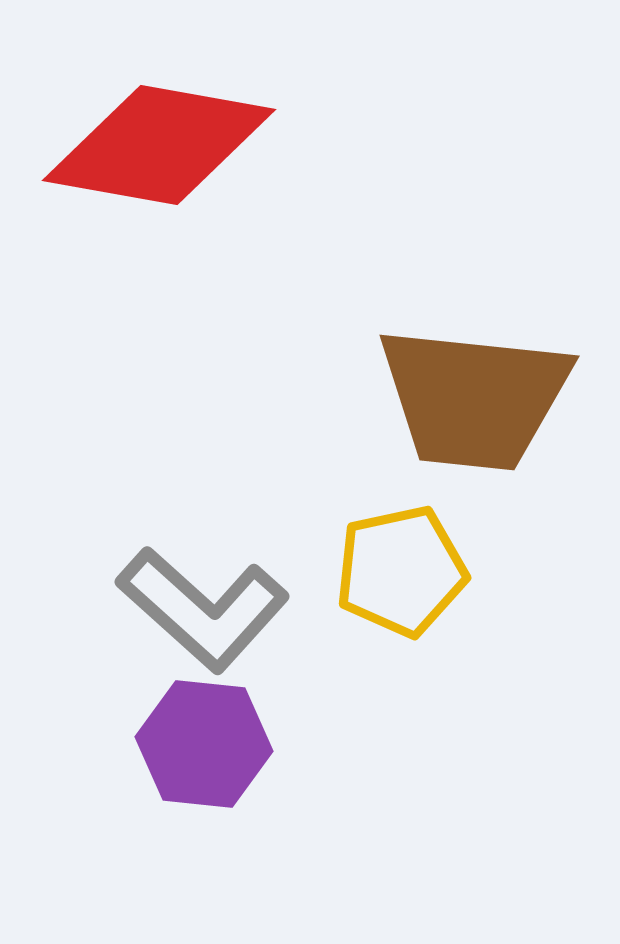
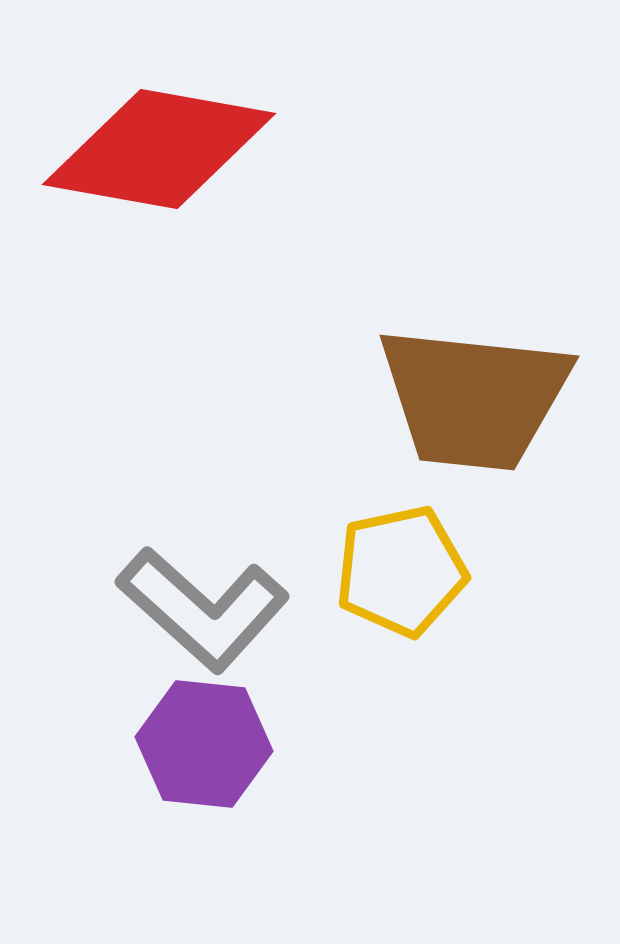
red diamond: moved 4 px down
